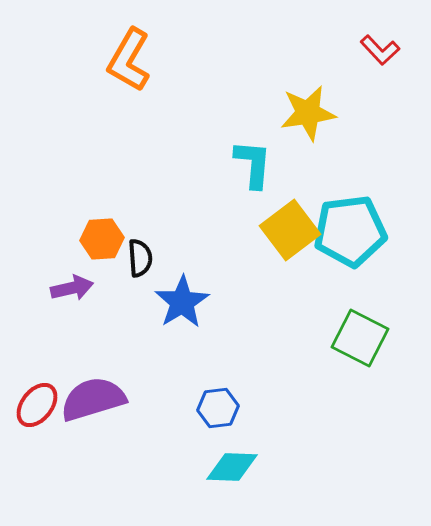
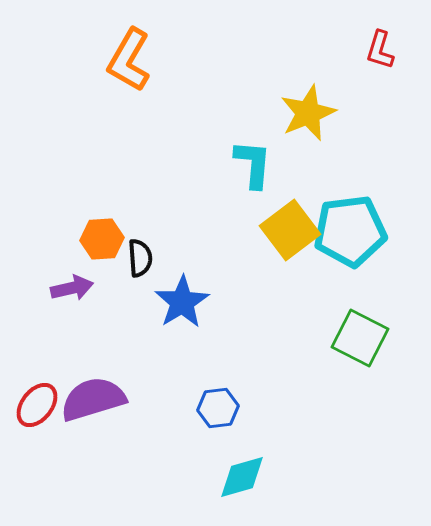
red L-shape: rotated 60 degrees clockwise
yellow star: rotated 14 degrees counterclockwise
cyan diamond: moved 10 px right, 10 px down; rotated 18 degrees counterclockwise
